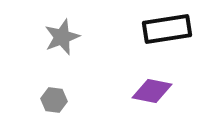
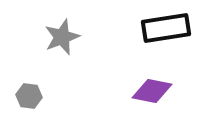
black rectangle: moved 1 px left, 1 px up
gray hexagon: moved 25 px left, 4 px up
